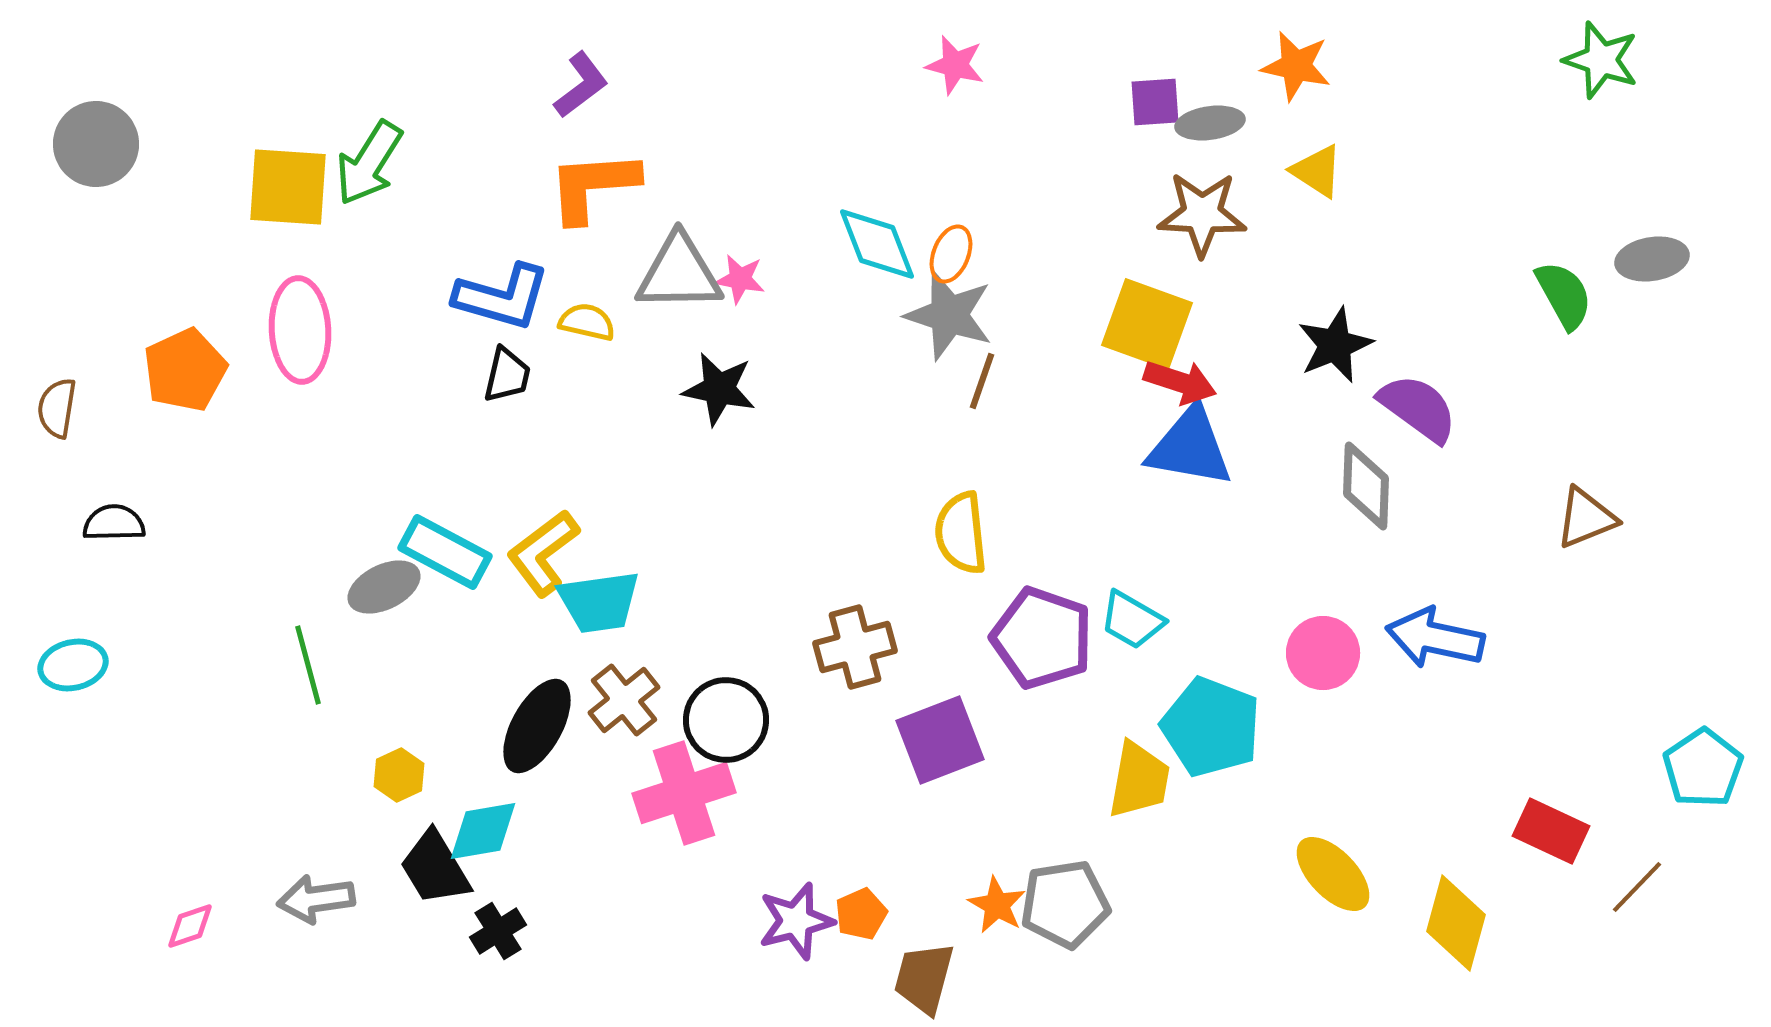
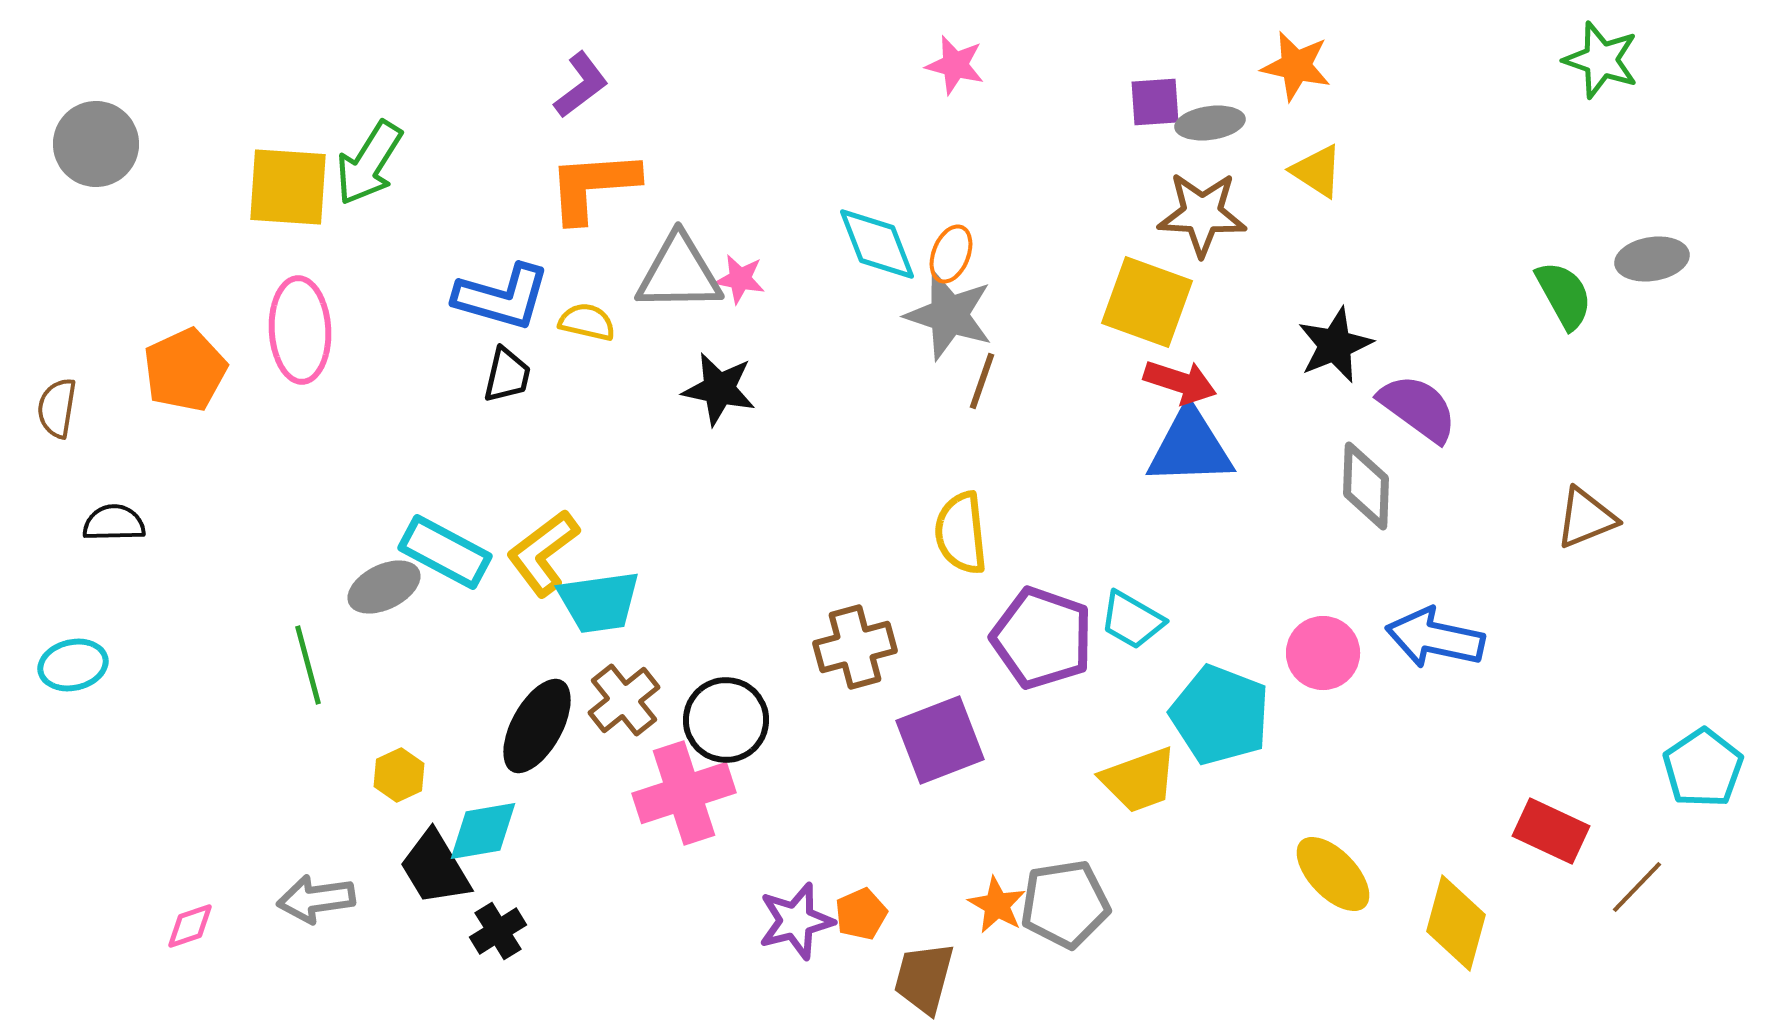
yellow square at (1147, 324): moved 22 px up
blue triangle at (1190, 447): rotated 12 degrees counterclockwise
cyan pentagon at (1211, 727): moved 9 px right, 12 px up
yellow trapezoid at (1139, 780): rotated 60 degrees clockwise
